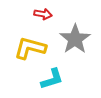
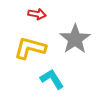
red arrow: moved 6 px left
cyan L-shape: rotated 105 degrees counterclockwise
